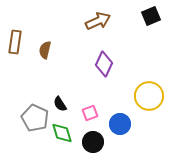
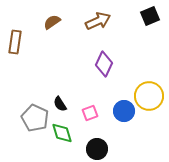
black square: moved 1 px left
brown semicircle: moved 7 px right, 28 px up; rotated 42 degrees clockwise
blue circle: moved 4 px right, 13 px up
black circle: moved 4 px right, 7 px down
